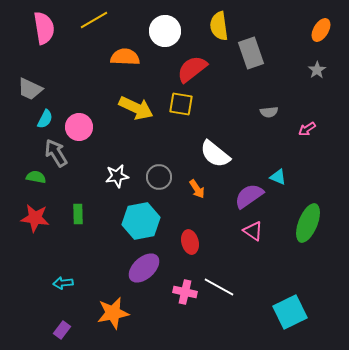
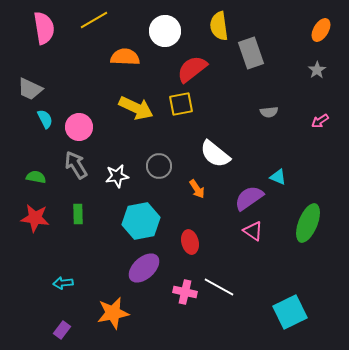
yellow square: rotated 20 degrees counterclockwise
cyan semicircle: rotated 54 degrees counterclockwise
pink arrow: moved 13 px right, 8 px up
gray arrow: moved 20 px right, 12 px down
gray circle: moved 11 px up
purple semicircle: moved 2 px down
